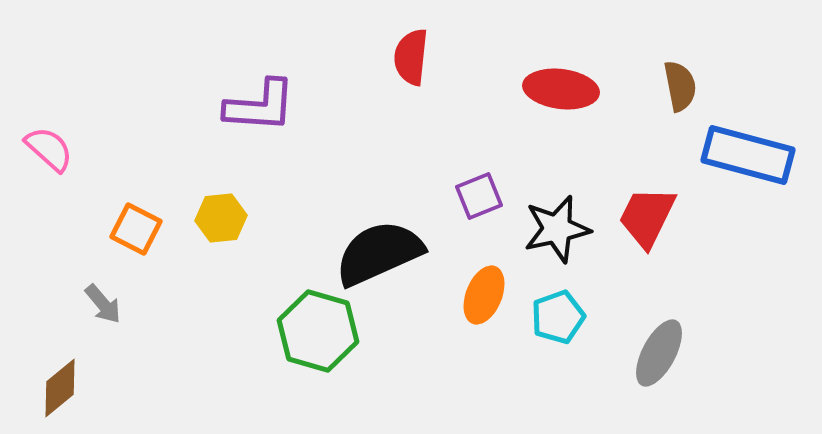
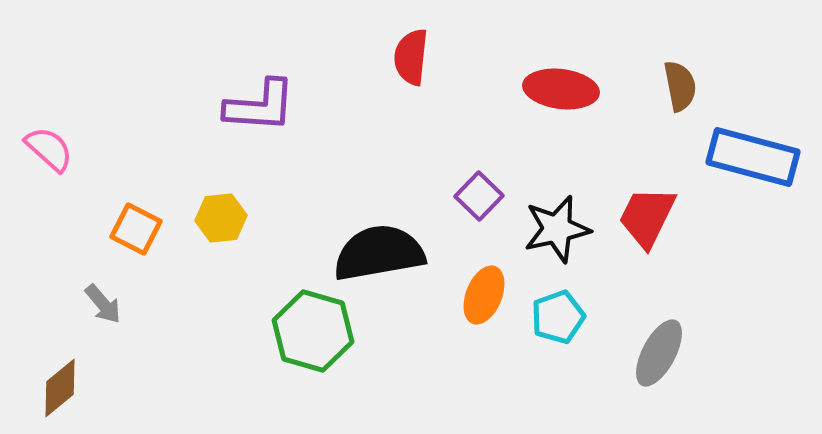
blue rectangle: moved 5 px right, 2 px down
purple square: rotated 24 degrees counterclockwise
black semicircle: rotated 14 degrees clockwise
green hexagon: moved 5 px left
